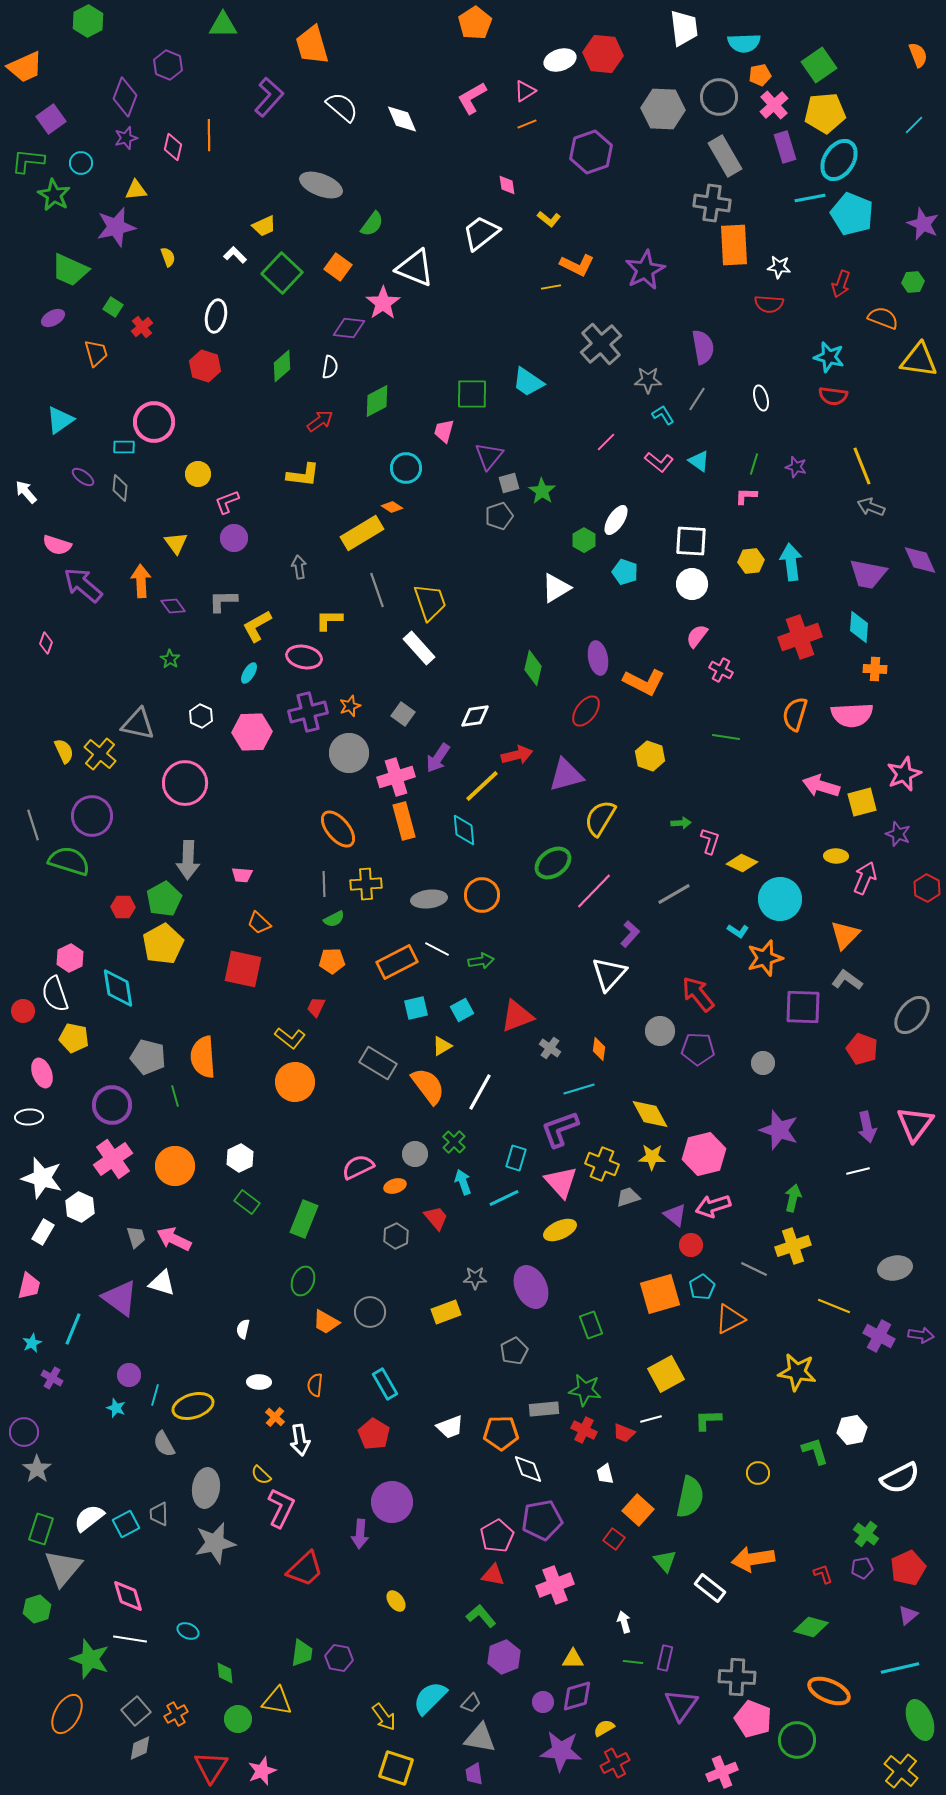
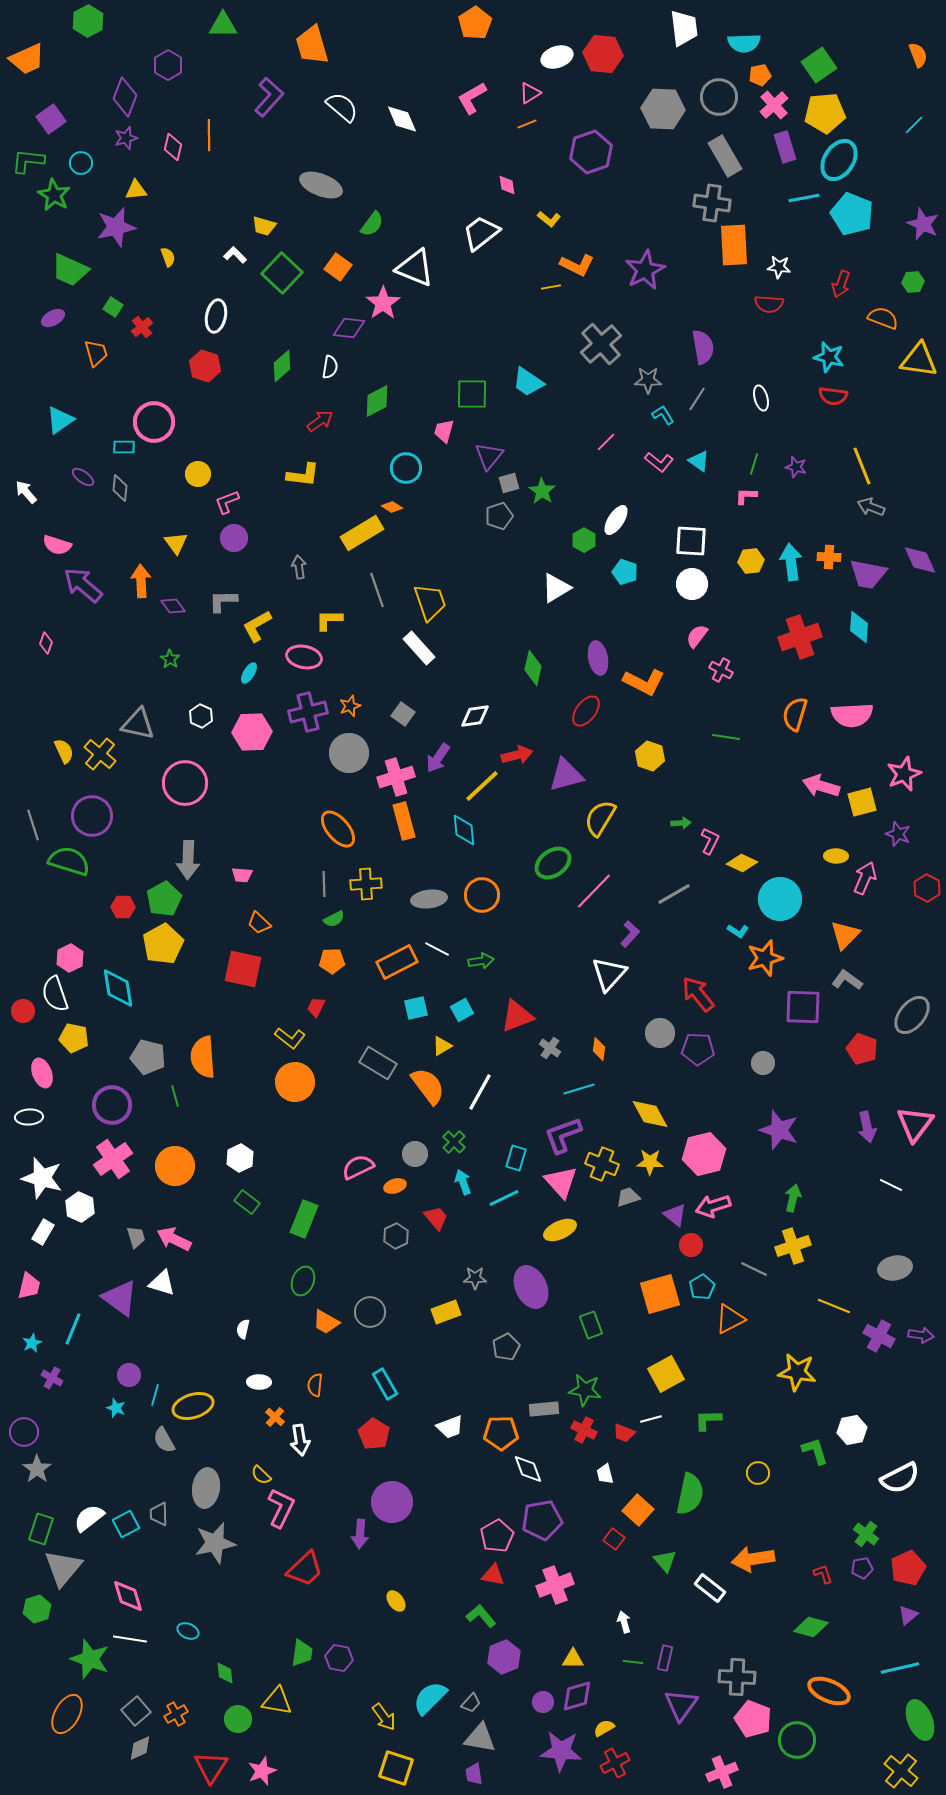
white ellipse at (560, 60): moved 3 px left, 3 px up
purple hexagon at (168, 65): rotated 8 degrees clockwise
orange trapezoid at (25, 67): moved 2 px right, 8 px up
pink triangle at (525, 91): moved 5 px right, 2 px down
cyan line at (810, 198): moved 6 px left
yellow trapezoid at (264, 226): rotated 40 degrees clockwise
orange cross at (875, 669): moved 46 px left, 112 px up
pink L-shape at (710, 841): rotated 8 degrees clockwise
gray circle at (660, 1031): moved 2 px down
purple L-shape at (560, 1129): moved 3 px right, 6 px down
yellow star at (652, 1157): moved 2 px left, 5 px down
white line at (858, 1171): moved 33 px right, 14 px down; rotated 40 degrees clockwise
gray pentagon at (514, 1351): moved 8 px left, 4 px up
gray semicircle at (164, 1444): moved 4 px up
green semicircle at (690, 1497): moved 3 px up
